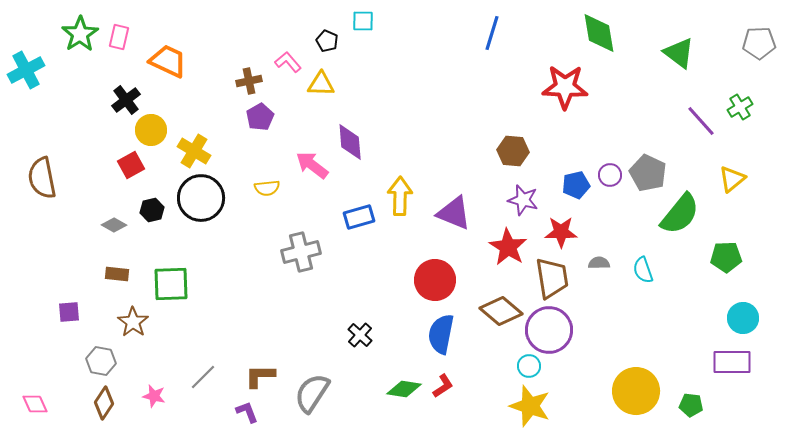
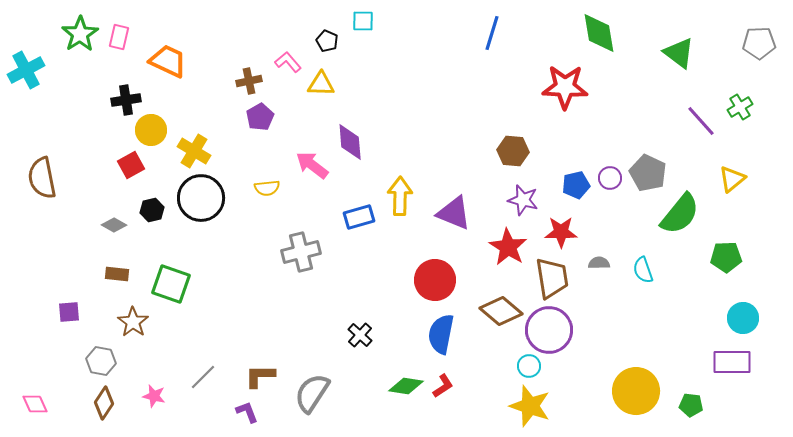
black cross at (126, 100): rotated 28 degrees clockwise
purple circle at (610, 175): moved 3 px down
green square at (171, 284): rotated 21 degrees clockwise
green diamond at (404, 389): moved 2 px right, 3 px up
